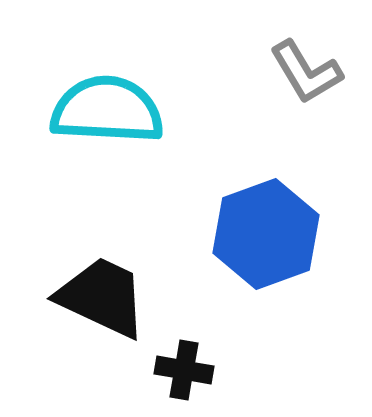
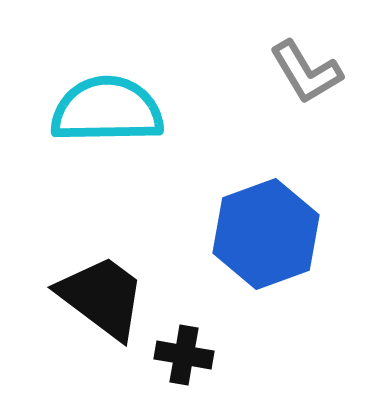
cyan semicircle: rotated 4 degrees counterclockwise
black trapezoid: rotated 12 degrees clockwise
black cross: moved 15 px up
